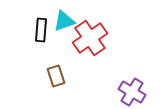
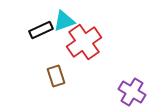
black rectangle: rotated 60 degrees clockwise
red cross: moved 6 px left, 4 px down
